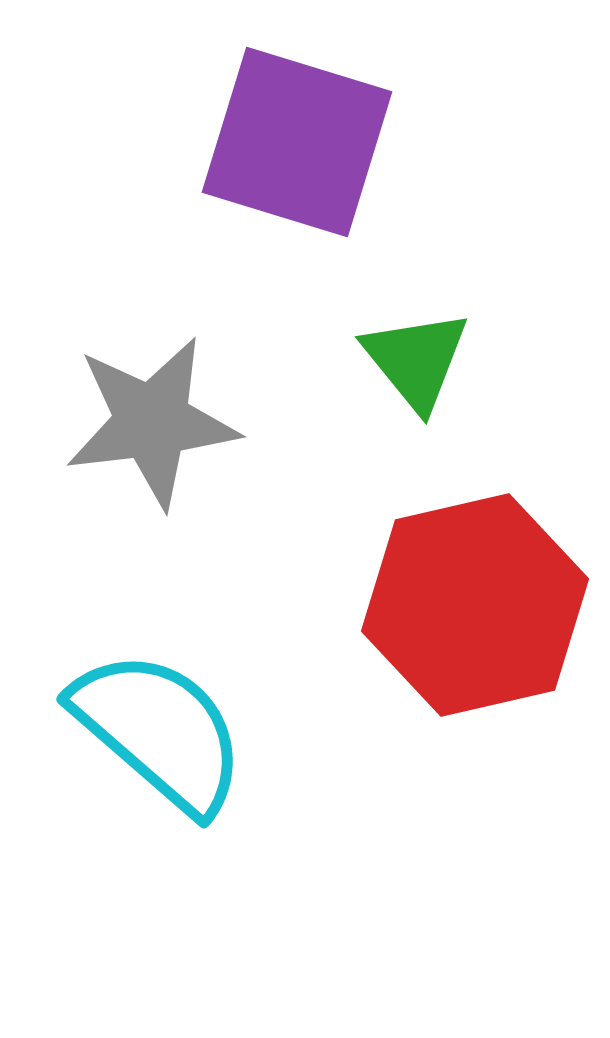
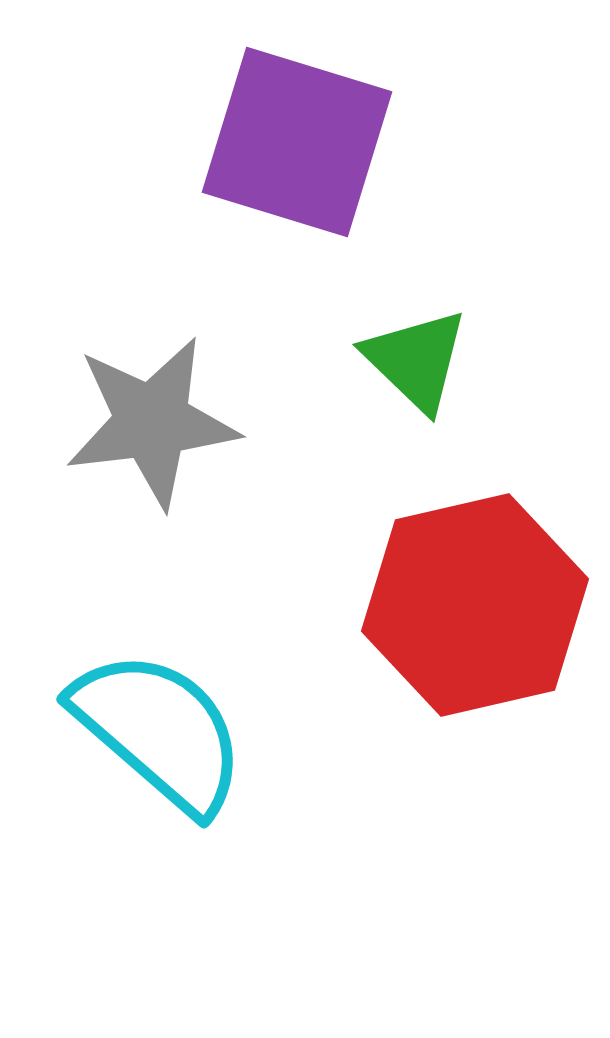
green triangle: rotated 7 degrees counterclockwise
